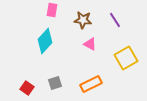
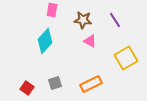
pink triangle: moved 3 px up
